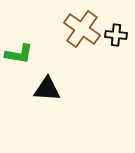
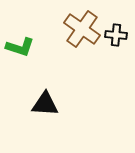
green L-shape: moved 1 px right, 7 px up; rotated 8 degrees clockwise
black triangle: moved 2 px left, 15 px down
